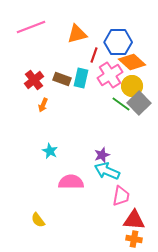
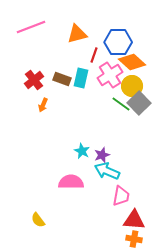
cyan star: moved 32 px right
